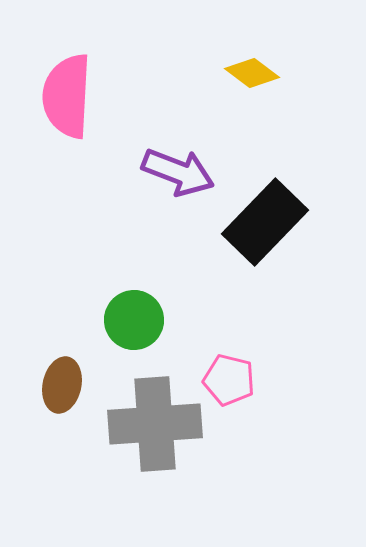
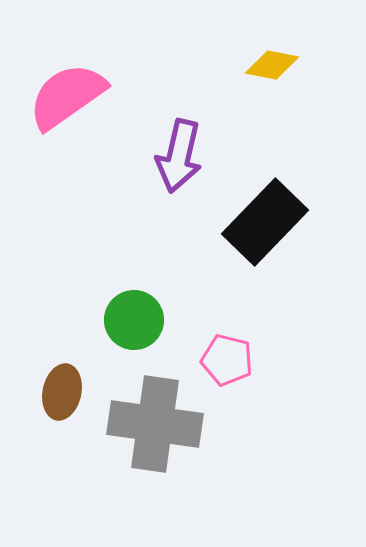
yellow diamond: moved 20 px right, 8 px up; rotated 26 degrees counterclockwise
pink semicircle: rotated 52 degrees clockwise
purple arrow: moved 1 px right, 16 px up; rotated 82 degrees clockwise
pink pentagon: moved 2 px left, 20 px up
brown ellipse: moved 7 px down
gray cross: rotated 12 degrees clockwise
